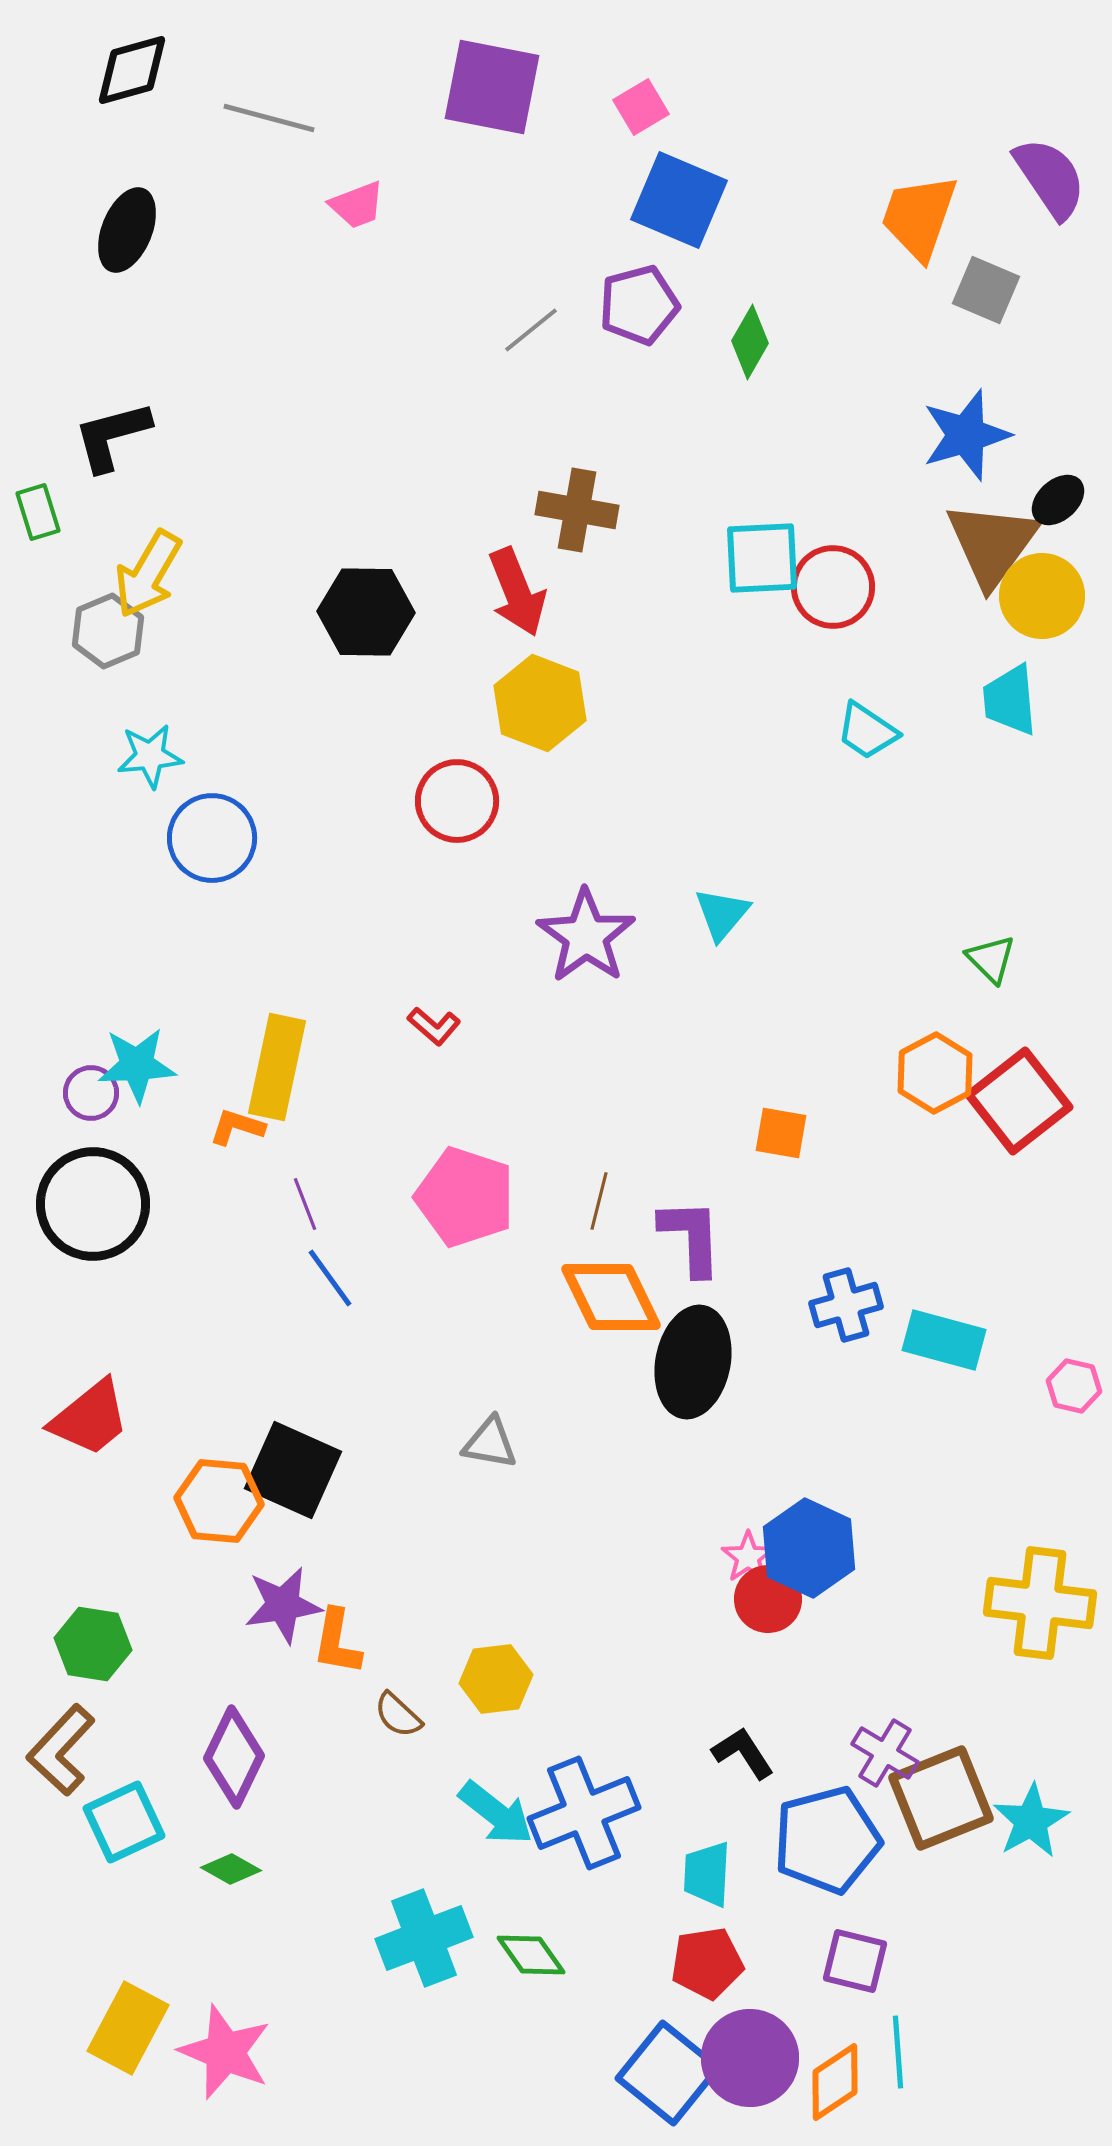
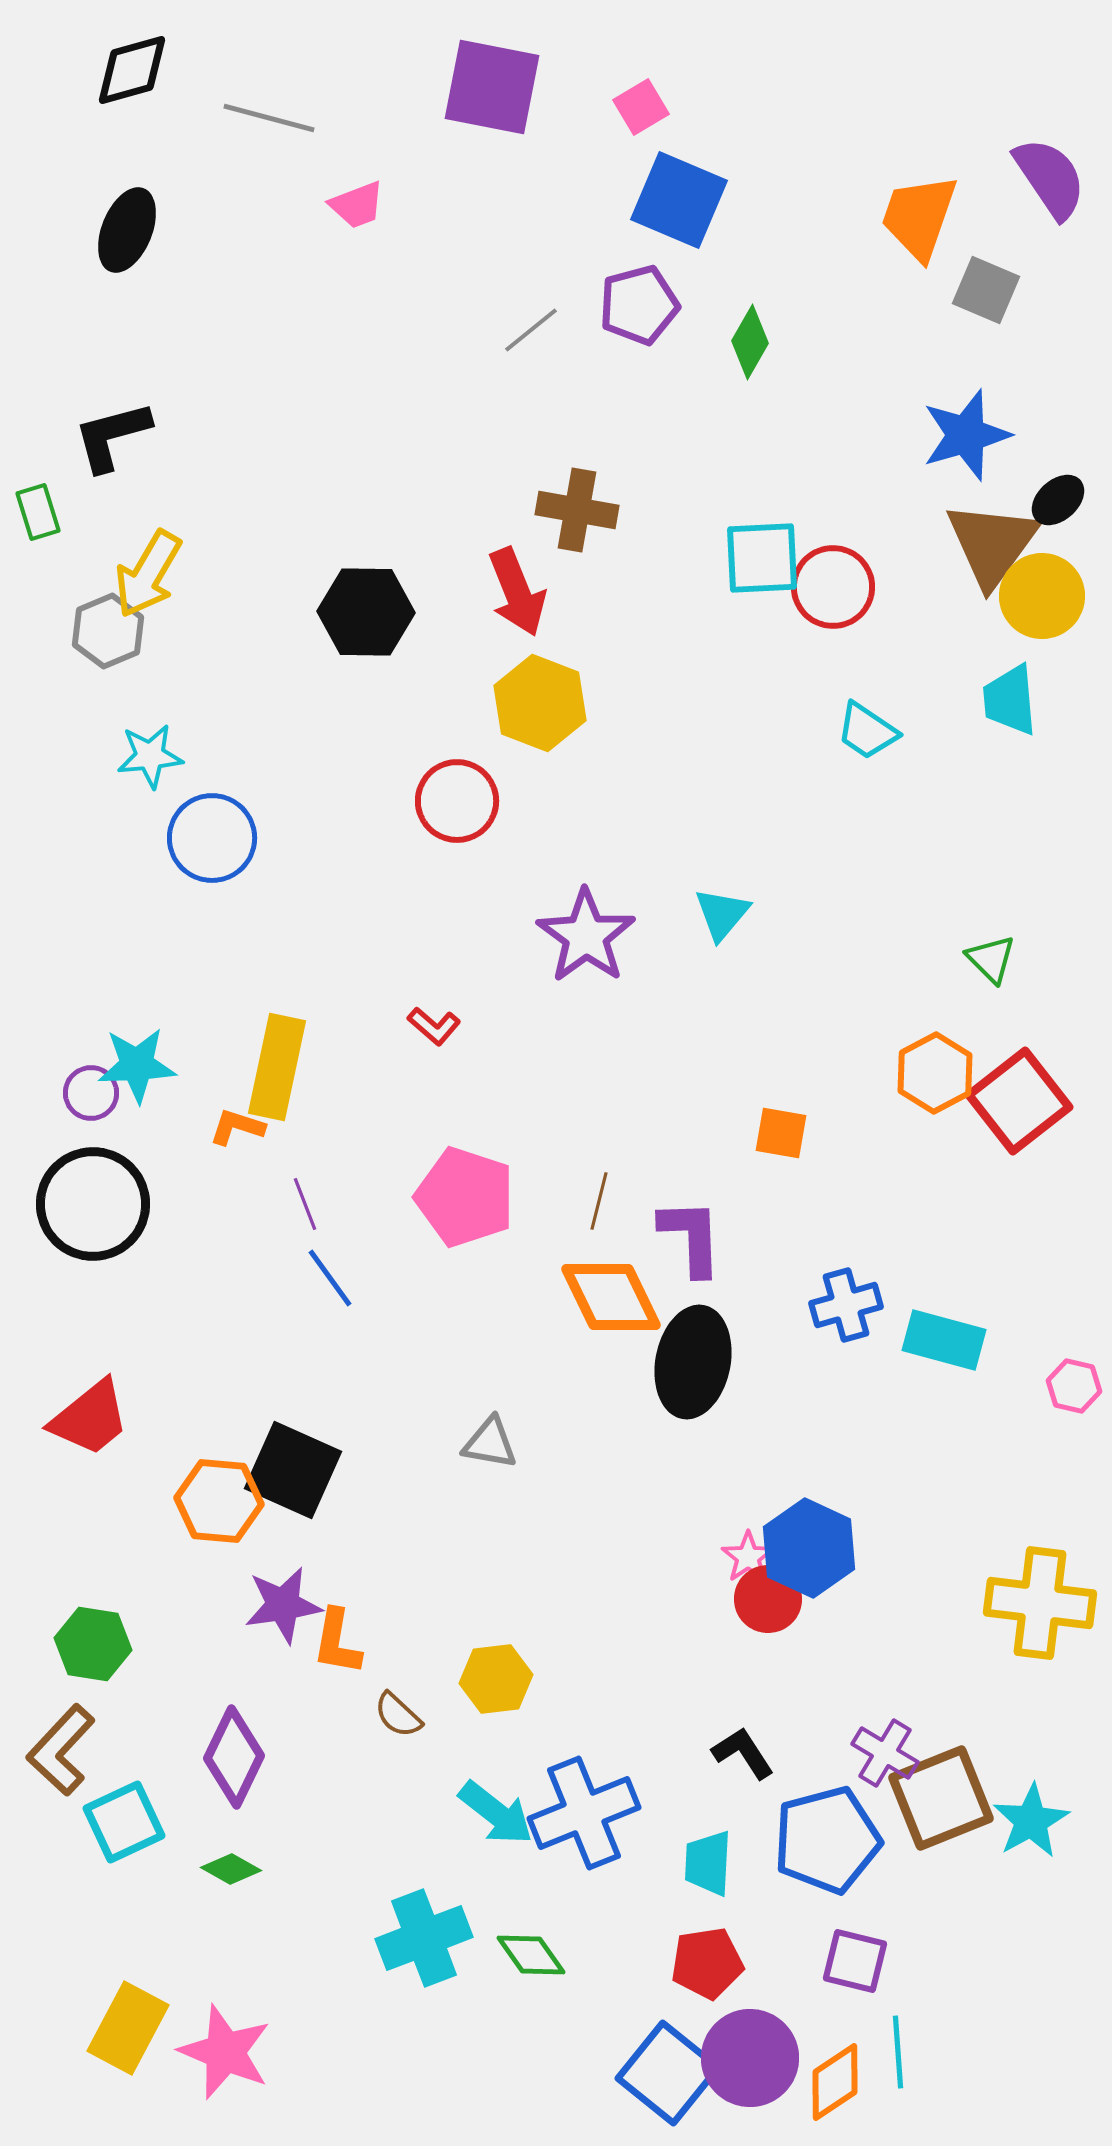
cyan trapezoid at (707, 1874): moved 1 px right, 11 px up
